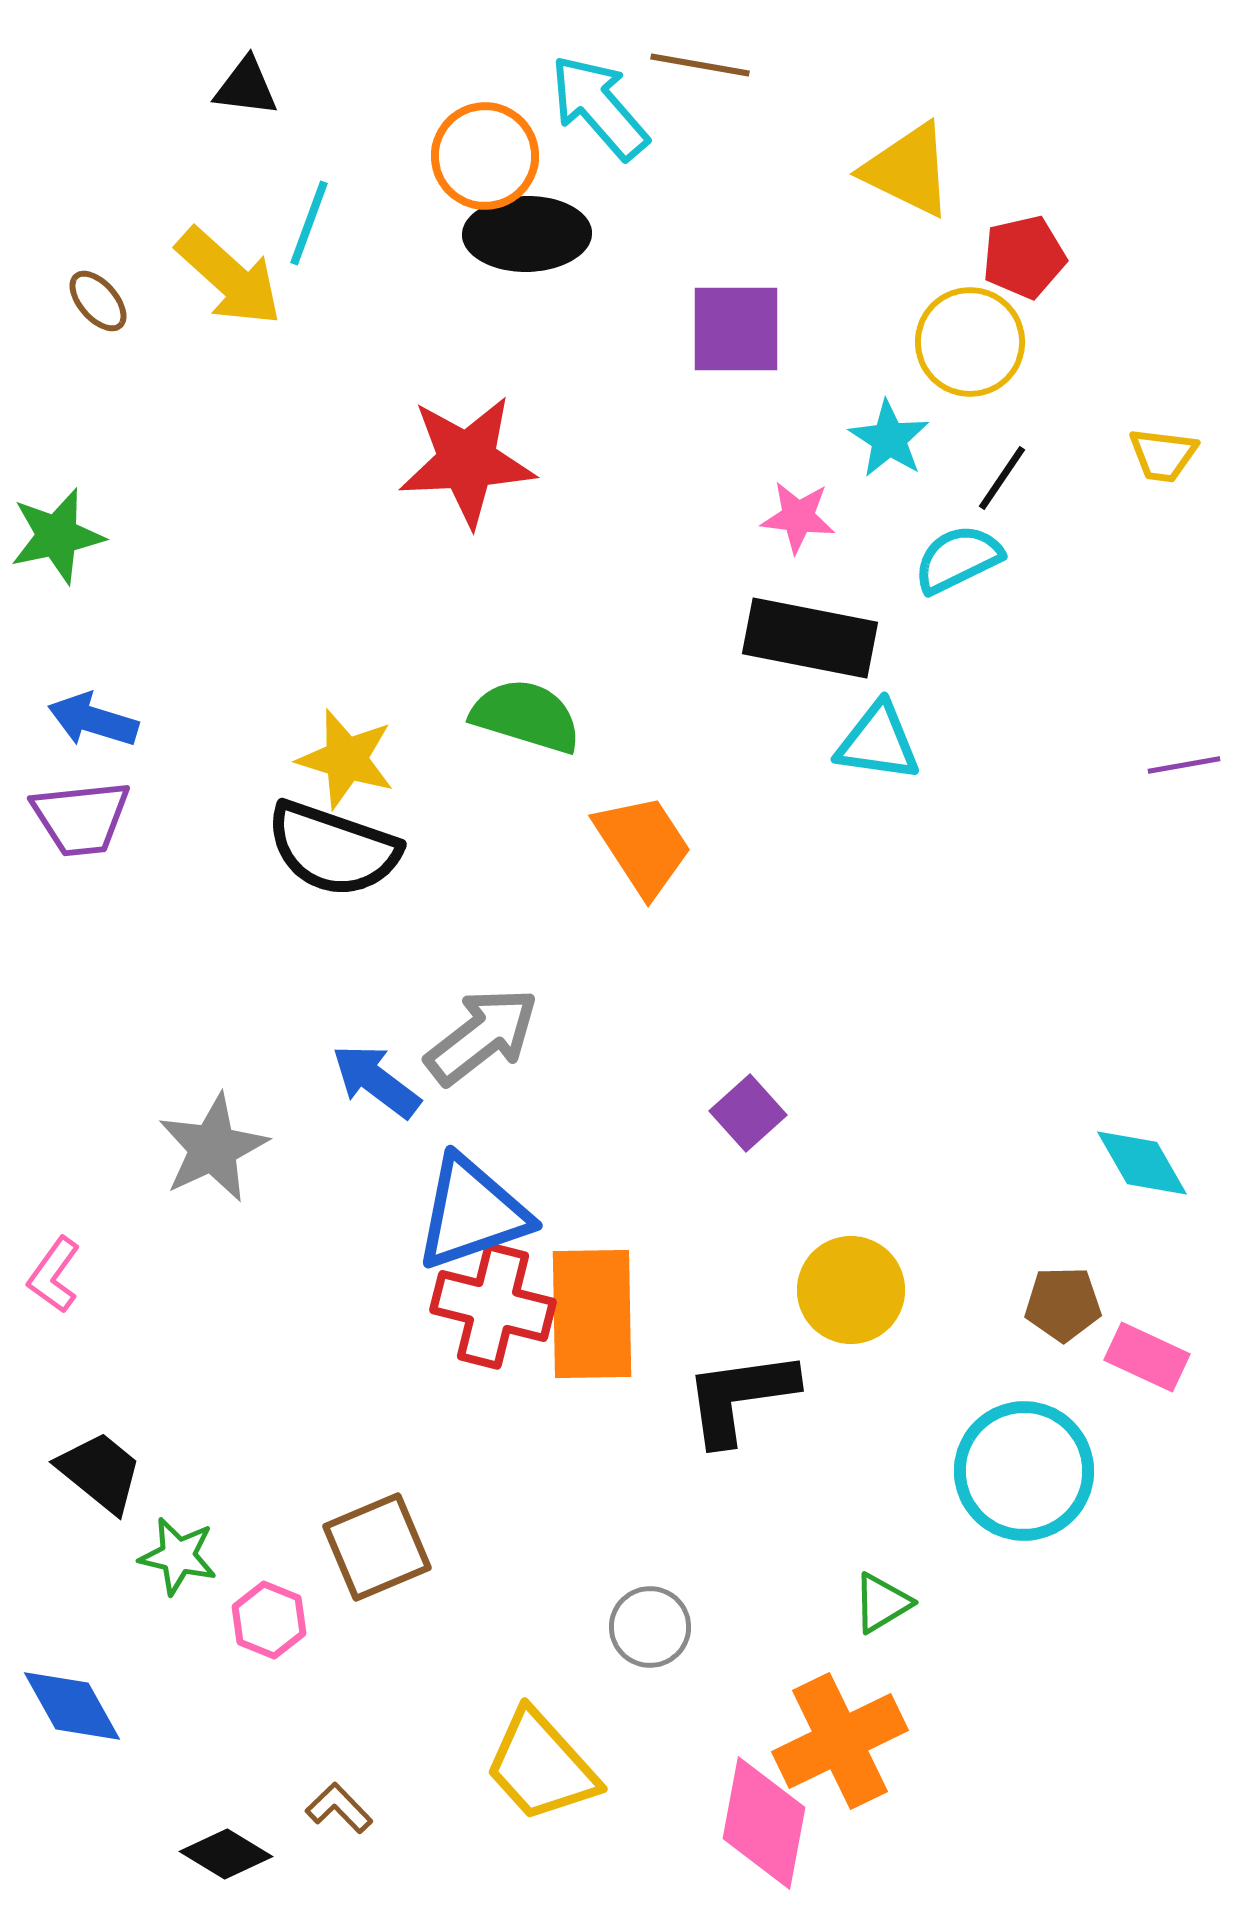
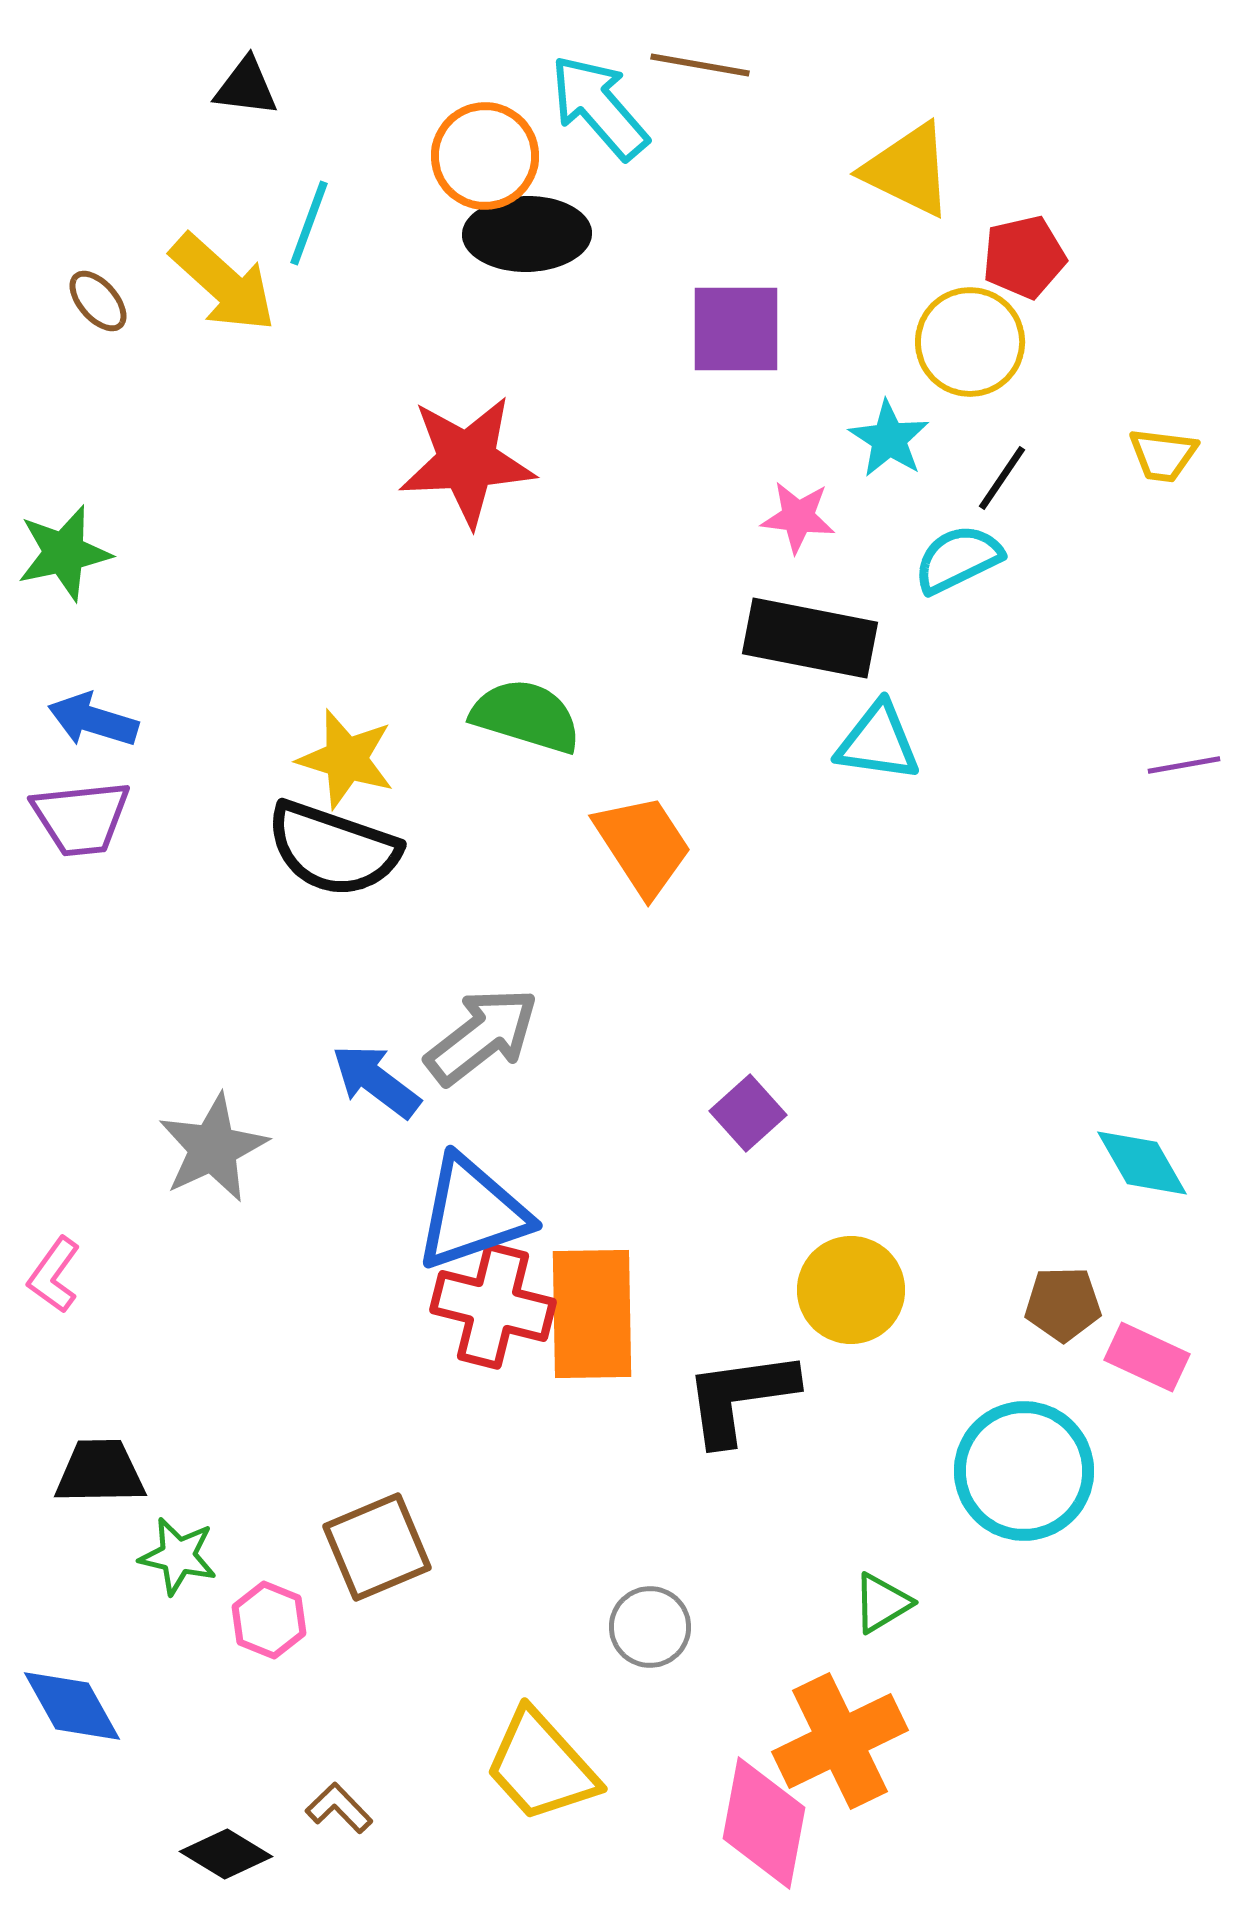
yellow arrow at (229, 277): moved 6 px left, 6 px down
green star at (57, 536): moved 7 px right, 17 px down
black trapezoid at (100, 1472): rotated 40 degrees counterclockwise
